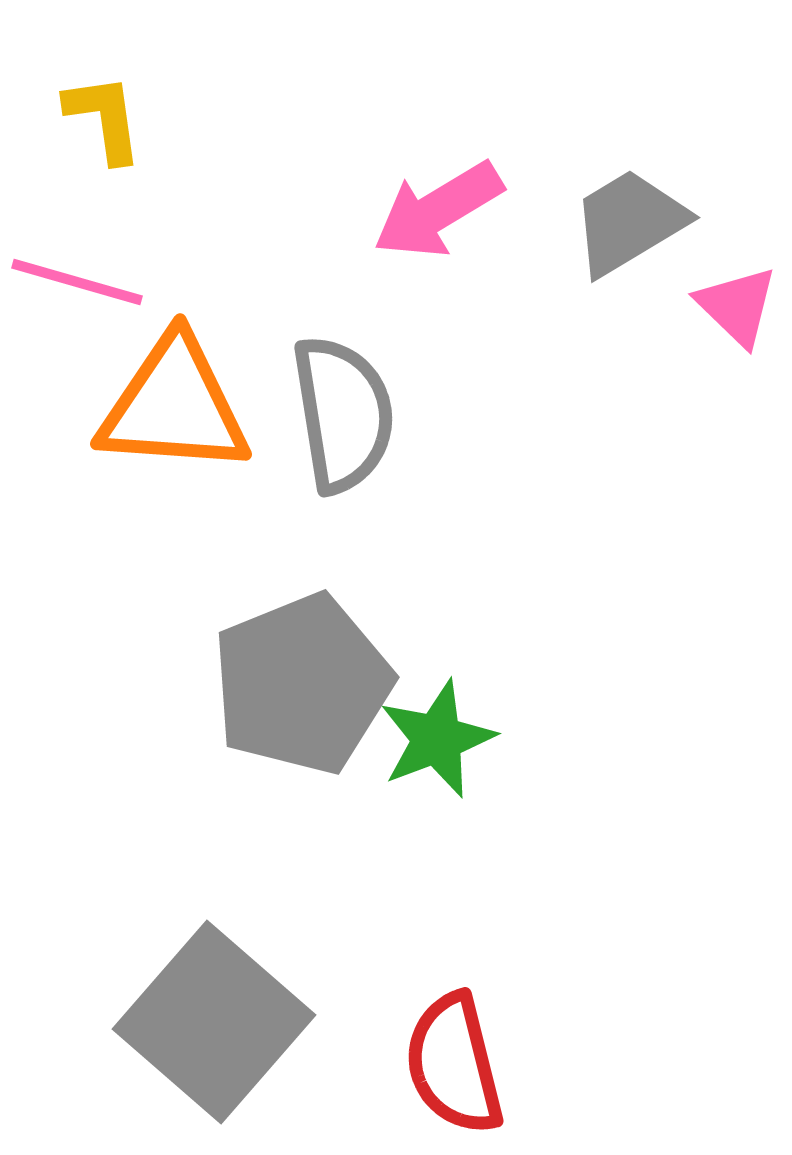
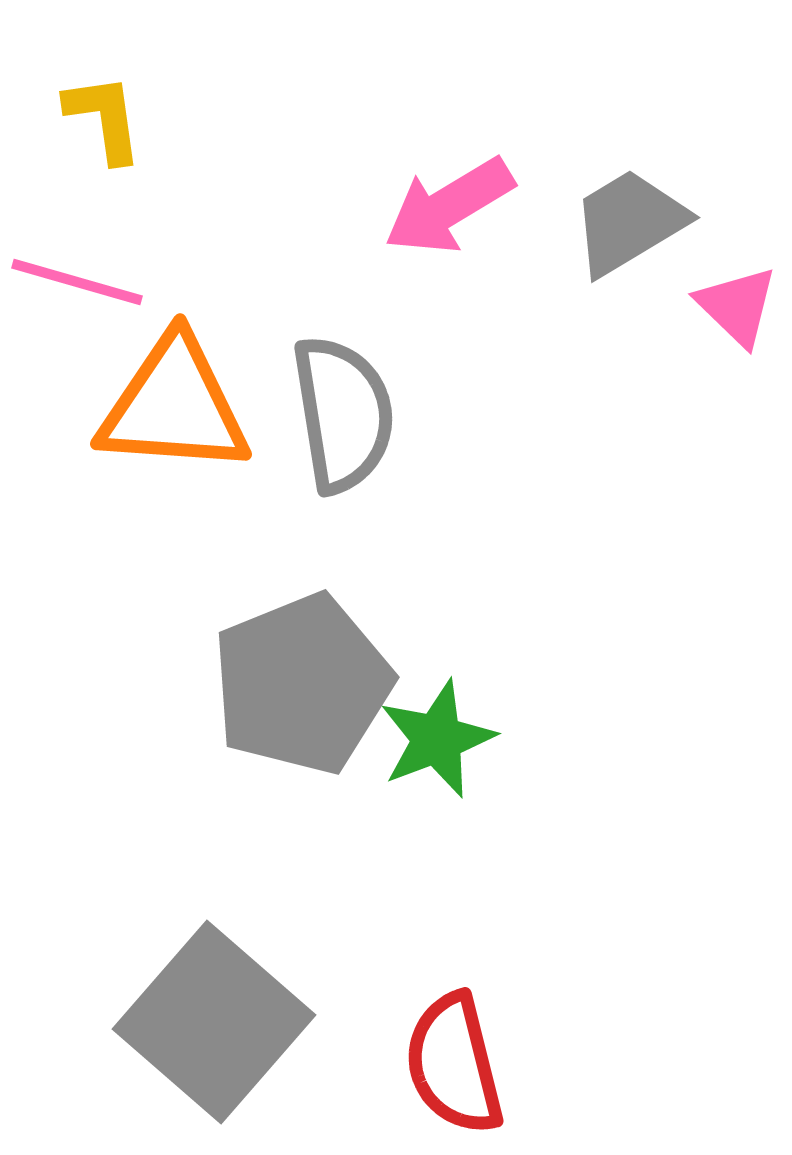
pink arrow: moved 11 px right, 4 px up
